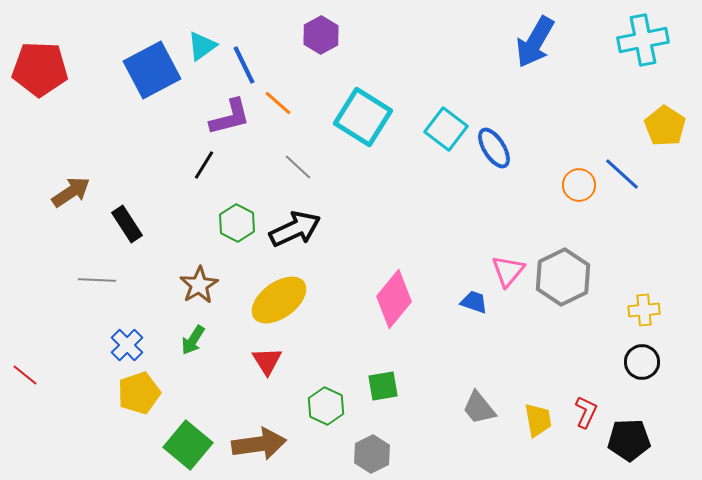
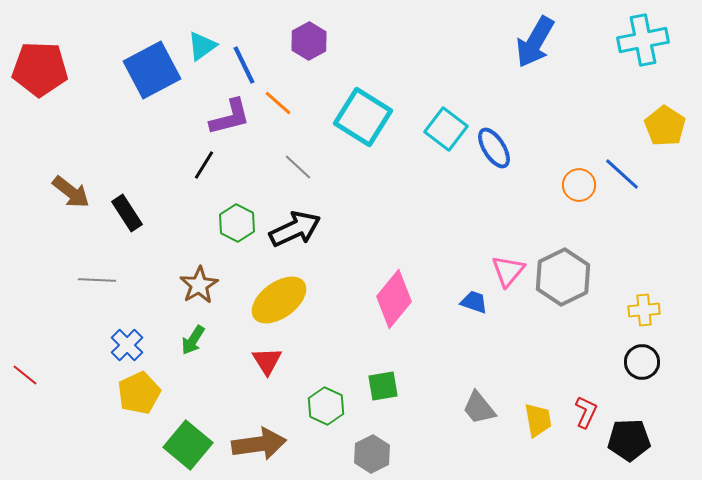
purple hexagon at (321, 35): moved 12 px left, 6 px down
brown arrow at (71, 192): rotated 72 degrees clockwise
black rectangle at (127, 224): moved 11 px up
yellow pentagon at (139, 393): rotated 6 degrees counterclockwise
